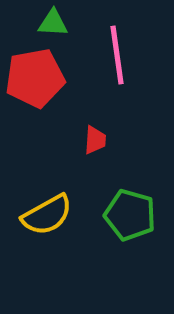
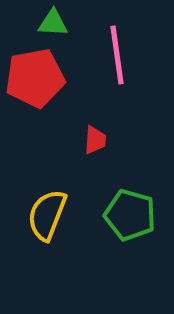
yellow semicircle: rotated 140 degrees clockwise
